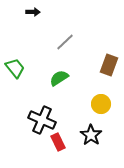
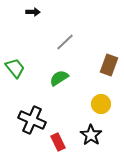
black cross: moved 10 px left
